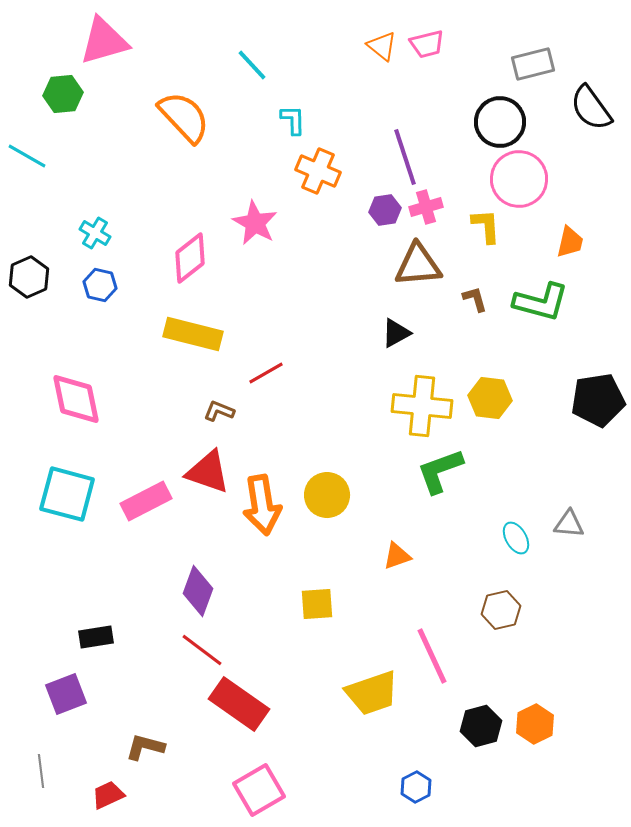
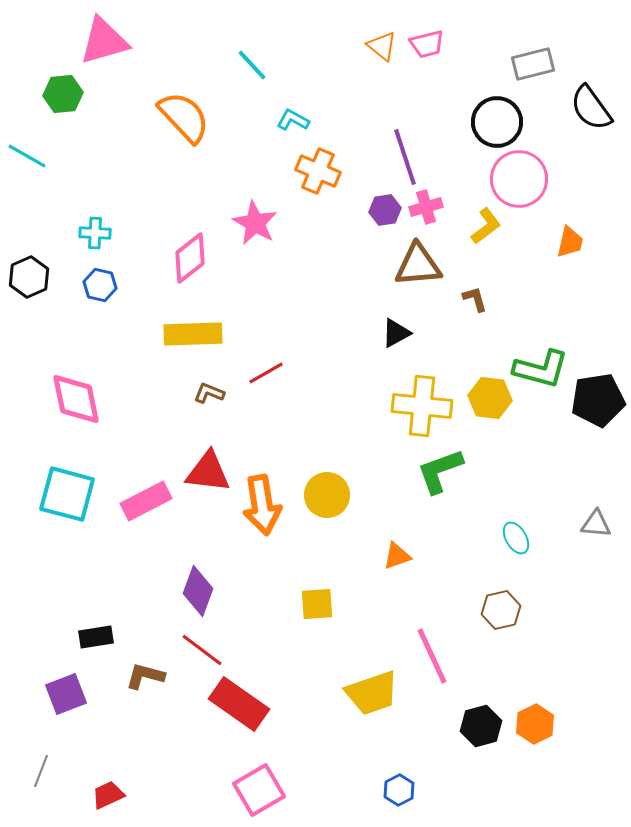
cyan L-shape at (293, 120): rotated 60 degrees counterclockwise
black circle at (500, 122): moved 3 px left
yellow L-shape at (486, 226): rotated 57 degrees clockwise
cyan cross at (95, 233): rotated 28 degrees counterclockwise
green L-shape at (541, 302): moved 67 px down
yellow rectangle at (193, 334): rotated 16 degrees counterclockwise
brown L-shape at (219, 411): moved 10 px left, 18 px up
red triangle at (208, 472): rotated 12 degrees counterclockwise
gray triangle at (569, 524): moved 27 px right
brown L-shape at (145, 747): moved 71 px up
gray line at (41, 771): rotated 28 degrees clockwise
blue hexagon at (416, 787): moved 17 px left, 3 px down
